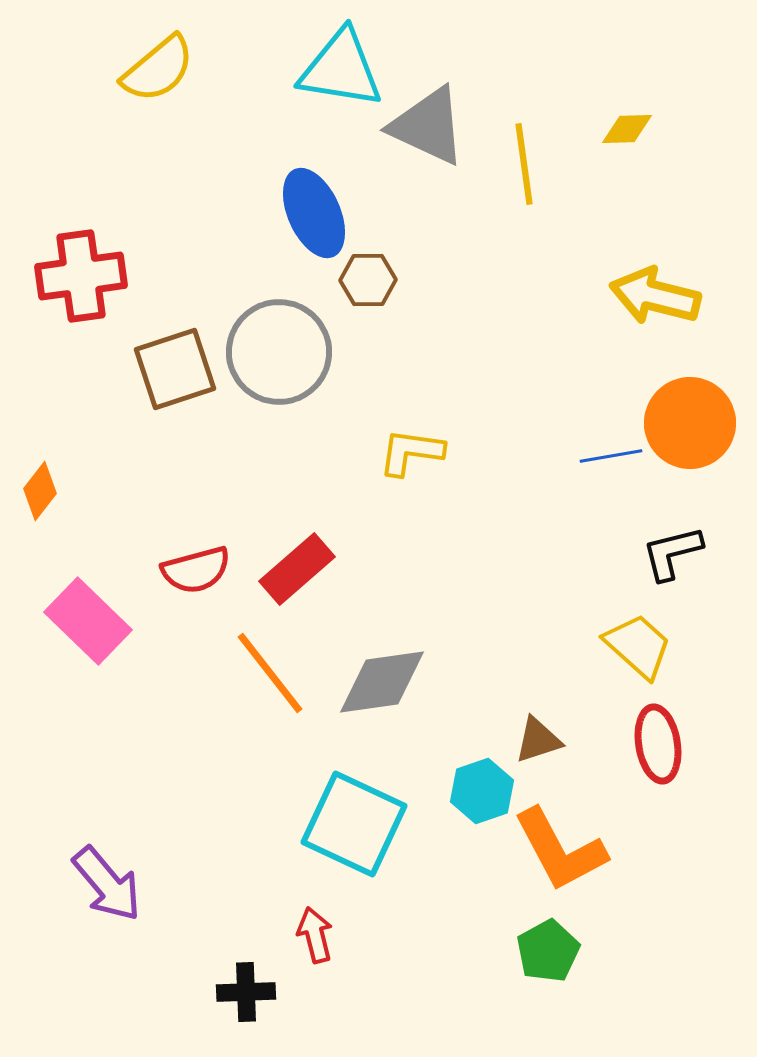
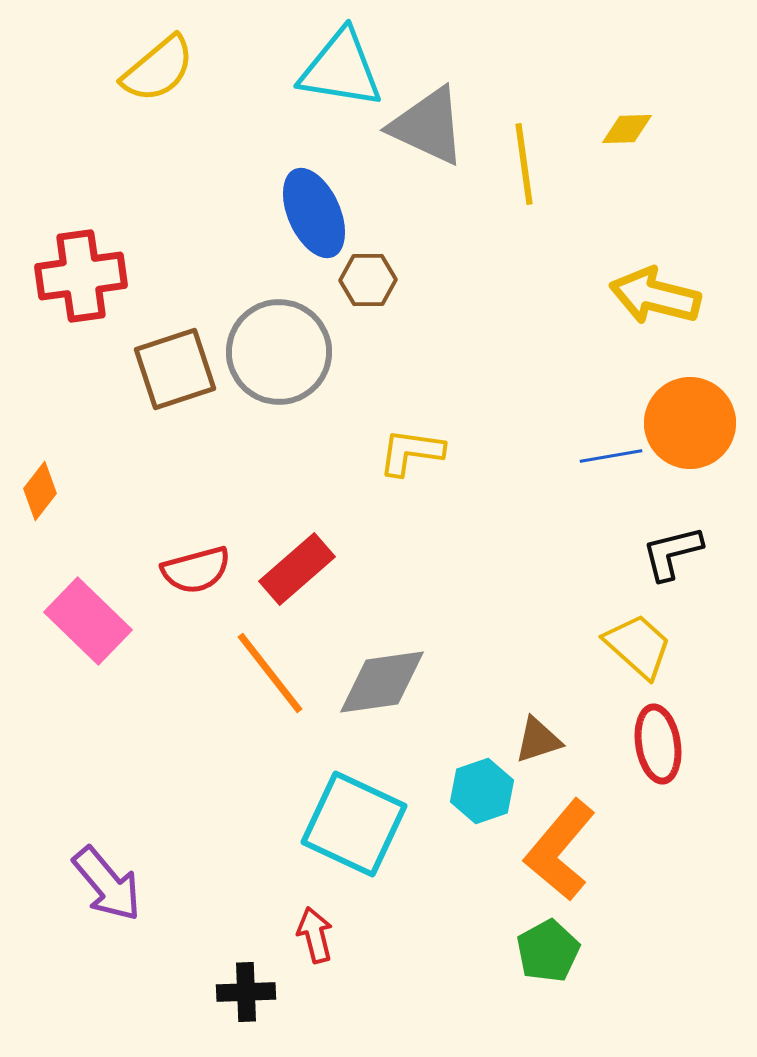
orange L-shape: rotated 68 degrees clockwise
